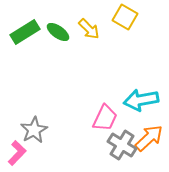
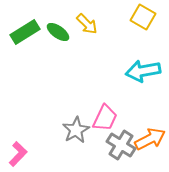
yellow square: moved 18 px right
yellow arrow: moved 2 px left, 5 px up
cyan arrow: moved 2 px right, 29 px up
gray star: moved 42 px right
orange arrow: moved 1 px right, 1 px down; rotated 16 degrees clockwise
gray cross: moved 1 px left
pink L-shape: moved 1 px right, 1 px down
